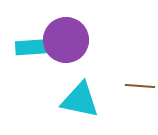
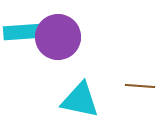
purple circle: moved 8 px left, 3 px up
cyan rectangle: moved 12 px left, 15 px up
